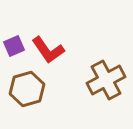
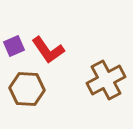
brown hexagon: rotated 20 degrees clockwise
